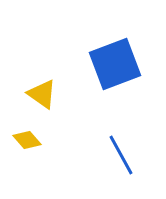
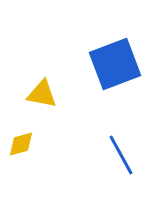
yellow triangle: rotated 24 degrees counterclockwise
yellow diamond: moved 6 px left, 4 px down; rotated 64 degrees counterclockwise
